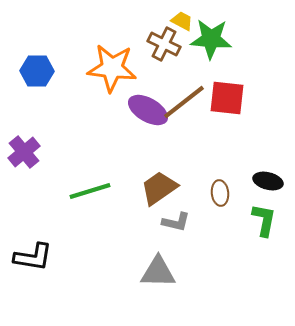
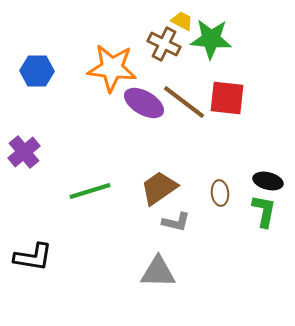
brown line: rotated 75 degrees clockwise
purple ellipse: moved 4 px left, 7 px up
green L-shape: moved 9 px up
